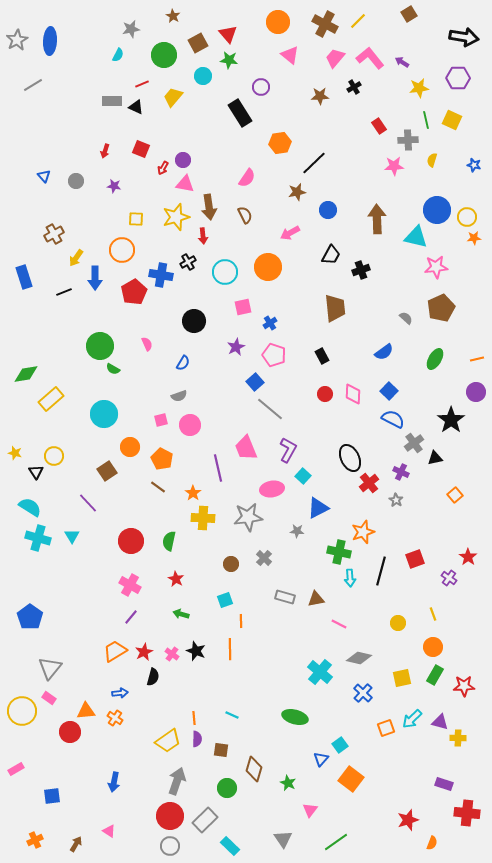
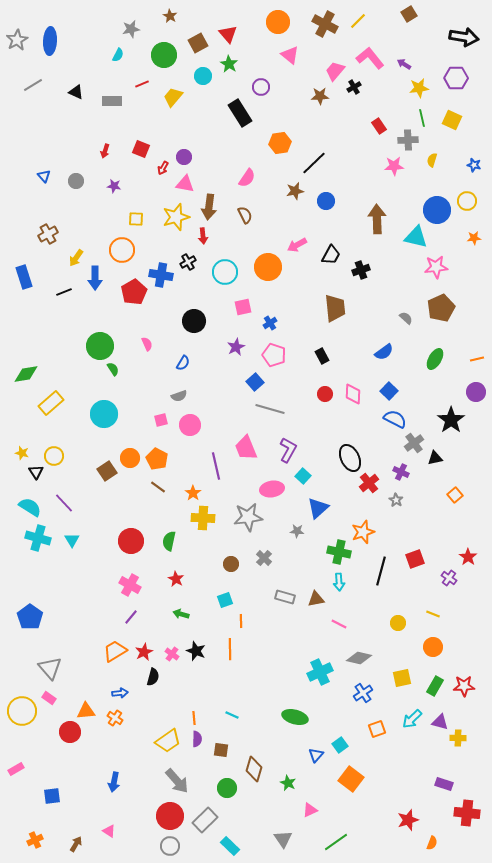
brown star at (173, 16): moved 3 px left
pink trapezoid at (335, 58): moved 13 px down
green star at (229, 60): moved 4 px down; rotated 24 degrees clockwise
purple arrow at (402, 62): moved 2 px right, 2 px down
purple hexagon at (458, 78): moved 2 px left
black triangle at (136, 107): moved 60 px left, 15 px up
green line at (426, 120): moved 4 px left, 2 px up
purple circle at (183, 160): moved 1 px right, 3 px up
brown star at (297, 192): moved 2 px left, 1 px up
brown arrow at (209, 207): rotated 15 degrees clockwise
blue circle at (328, 210): moved 2 px left, 9 px up
yellow circle at (467, 217): moved 16 px up
pink arrow at (290, 233): moved 7 px right, 12 px down
brown cross at (54, 234): moved 6 px left
green semicircle at (113, 369): rotated 152 degrees counterclockwise
yellow rectangle at (51, 399): moved 4 px down
gray line at (270, 409): rotated 24 degrees counterclockwise
blue semicircle at (393, 419): moved 2 px right
orange circle at (130, 447): moved 11 px down
yellow star at (15, 453): moved 7 px right
orange pentagon at (162, 459): moved 5 px left
purple line at (218, 468): moved 2 px left, 2 px up
purple line at (88, 503): moved 24 px left
blue triangle at (318, 508): rotated 15 degrees counterclockwise
cyan triangle at (72, 536): moved 4 px down
cyan arrow at (350, 578): moved 11 px left, 4 px down
yellow line at (433, 614): rotated 48 degrees counterclockwise
gray triangle at (50, 668): rotated 20 degrees counterclockwise
cyan cross at (320, 672): rotated 25 degrees clockwise
green rectangle at (435, 675): moved 11 px down
blue cross at (363, 693): rotated 12 degrees clockwise
orange square at (386, 728): moved 9 px left, 1 px down
blue triangle at (321, 759): moved 5 px left, 4 px up
gray arrow at (177, 781): rotated 120 degrees clockwise
pink triangle at (310, 810): rotated 28 degrees clockwise
